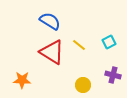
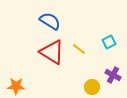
yellow line: moved 4 px down
purple cross: rotated 14 degrees clockwise
orange star: moved 6 px left, 6 px down
yellow circle: moved 9 px right, 2 px down
